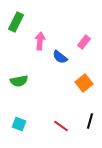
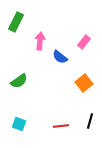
green semicircle: rotated 24 degrees counterclockwise
red line: rotated 42 degrees counterclockwise
